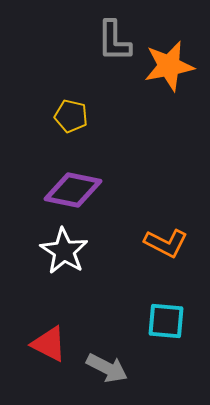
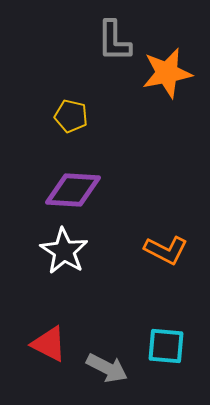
orange star: moved 2 px left, 7 px down
purple diamond: rotated 8 degrees counterclockwise
orange L-shape: moved 7 px down
cyan square: moved 25 px down
